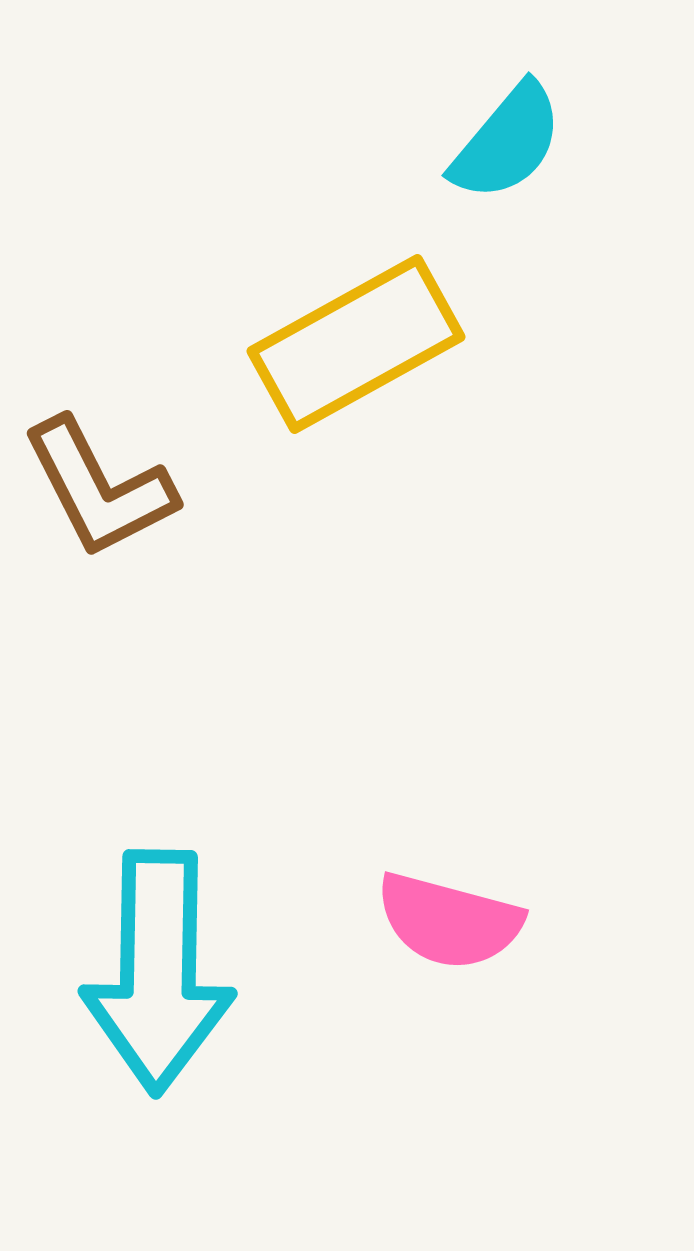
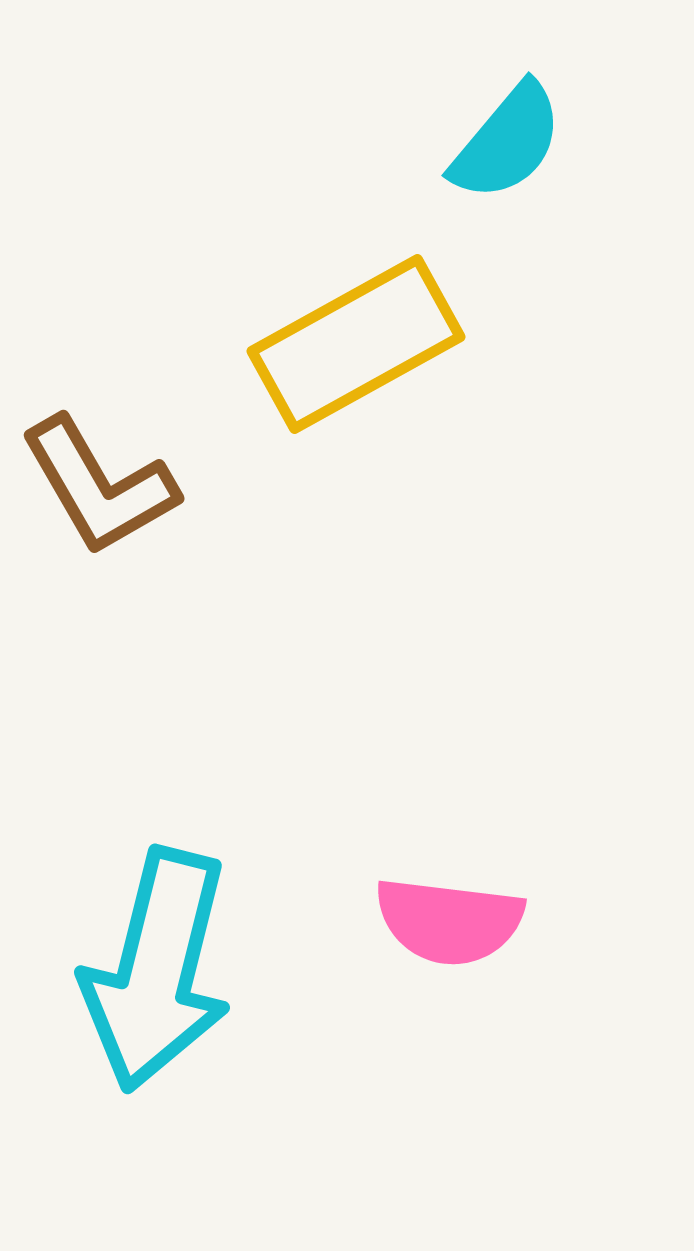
brown L-shape: moved 2 px up; rotated 3 degrees counterclockwise
pink semicircle: rotated 8 degrees counterclockwise
cyan arrow: moved 1 px left, 2 px up; rotated 13 degrees clockwise
